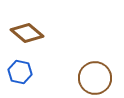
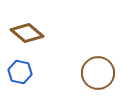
brown circle: moved 3 px right, 5 px up
